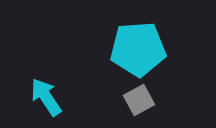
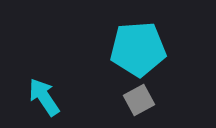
cyan arrow: moved 2 px left
